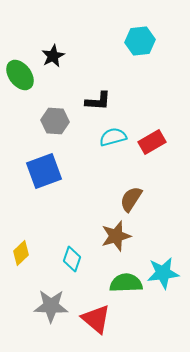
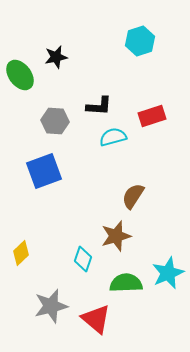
cyan hexagon: rotated 12 degrees counterclockwise
black star: moved 3 px right, 1 px down; rotated 15 degrees clockwise
black L-shape: moved 1 px right, 5 px down
red rectangle: moved 26 px up; rotated 12 degrees clockwise
brown semicircle: moved 2 px right, 3 px up
cyan diamond: moved 11 px right
cyan star: moved 5 px right; rotated 16 degrees counterclockwise
gray star: rotated 16 degrees counterclockwise
